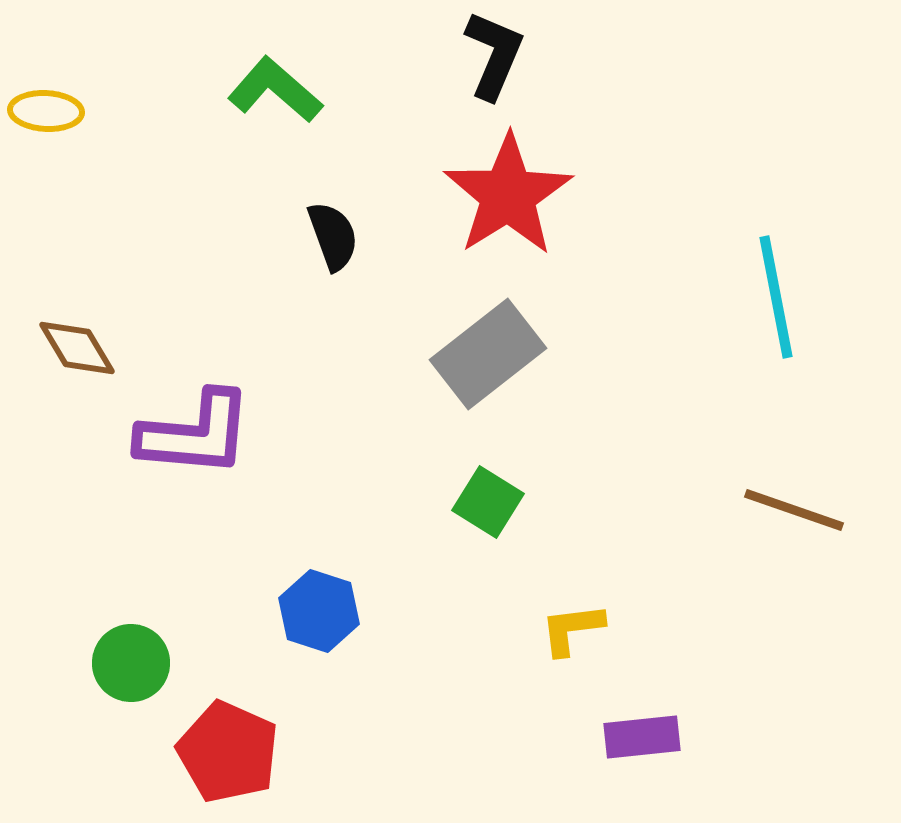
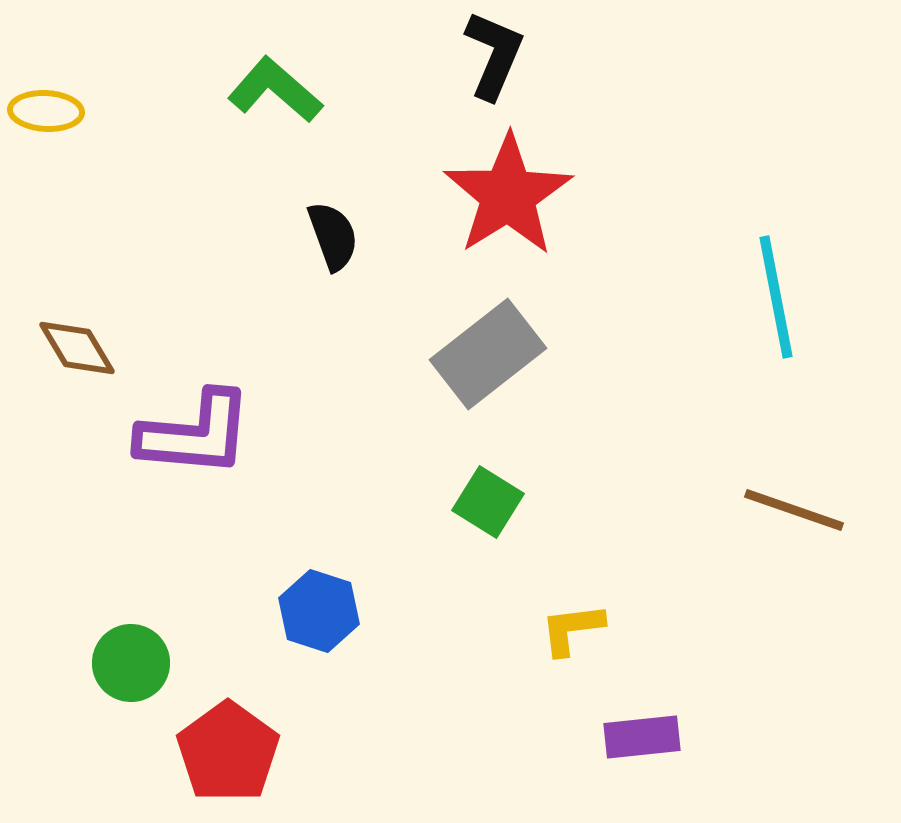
red pentagon: rotated 12 degrees clockwise
